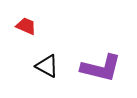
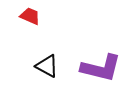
red trapezoid: moved 4 px right, 10 px up
